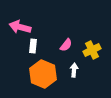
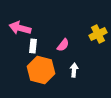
pink arrow: moved 1 px down
pink semicircle: moved 3 px left
yellow cross: moved 6 px right, 16 px up
orange hexagon: moved 2 px left, 4 px up; rotated 8 degrees counterclockwise
